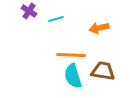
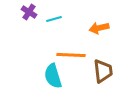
purple cross: moved 1 px down
cyan line: moved 2 px left
brown trapezoid: rotated 75 degrees clockwise
cyan semicircle: moved 20 px left
